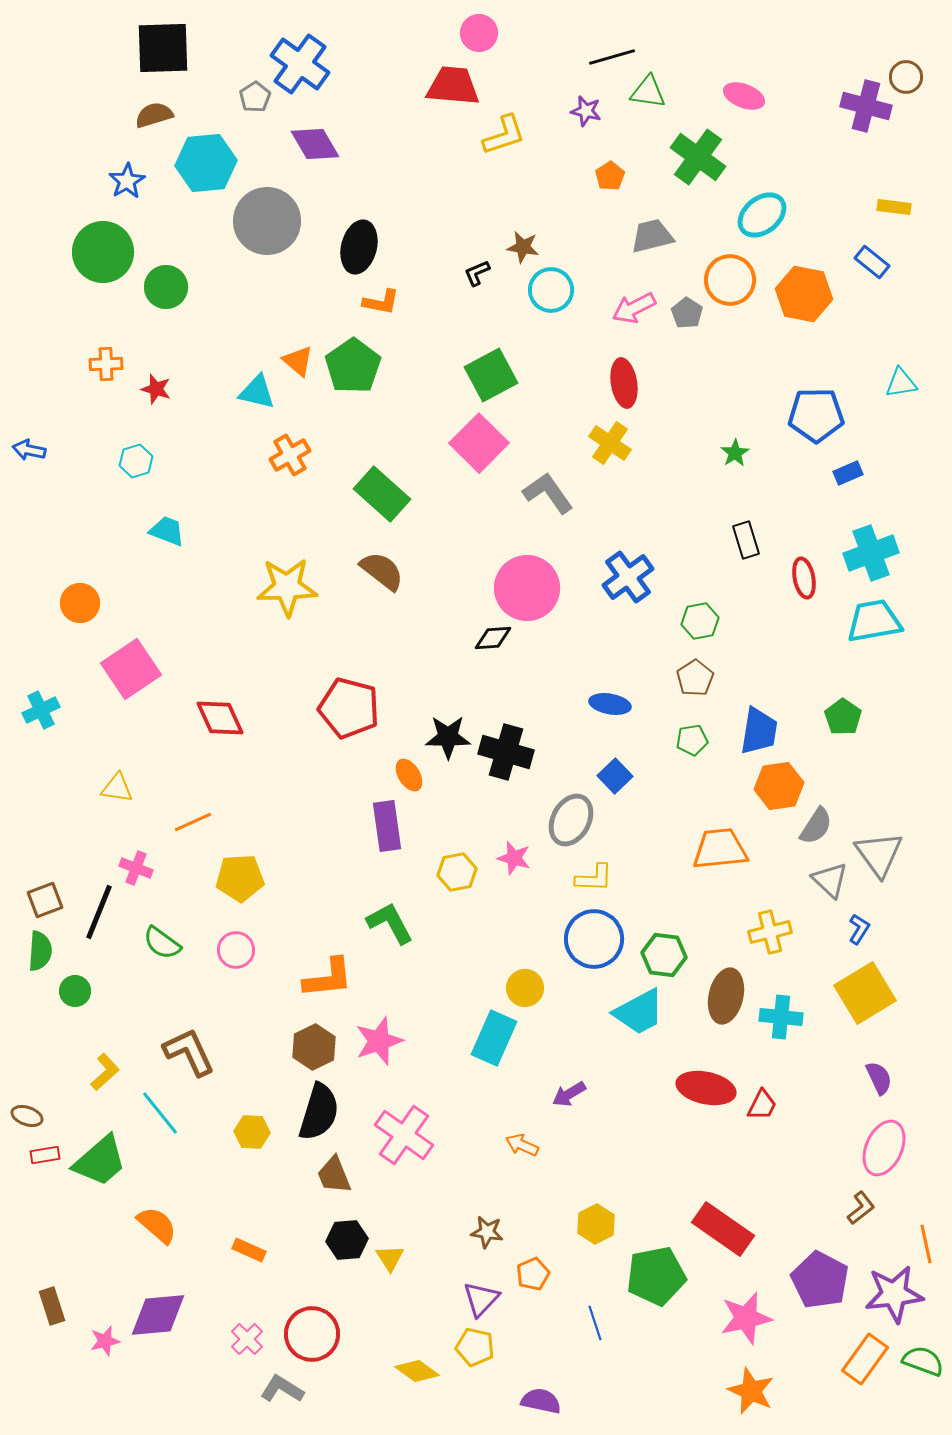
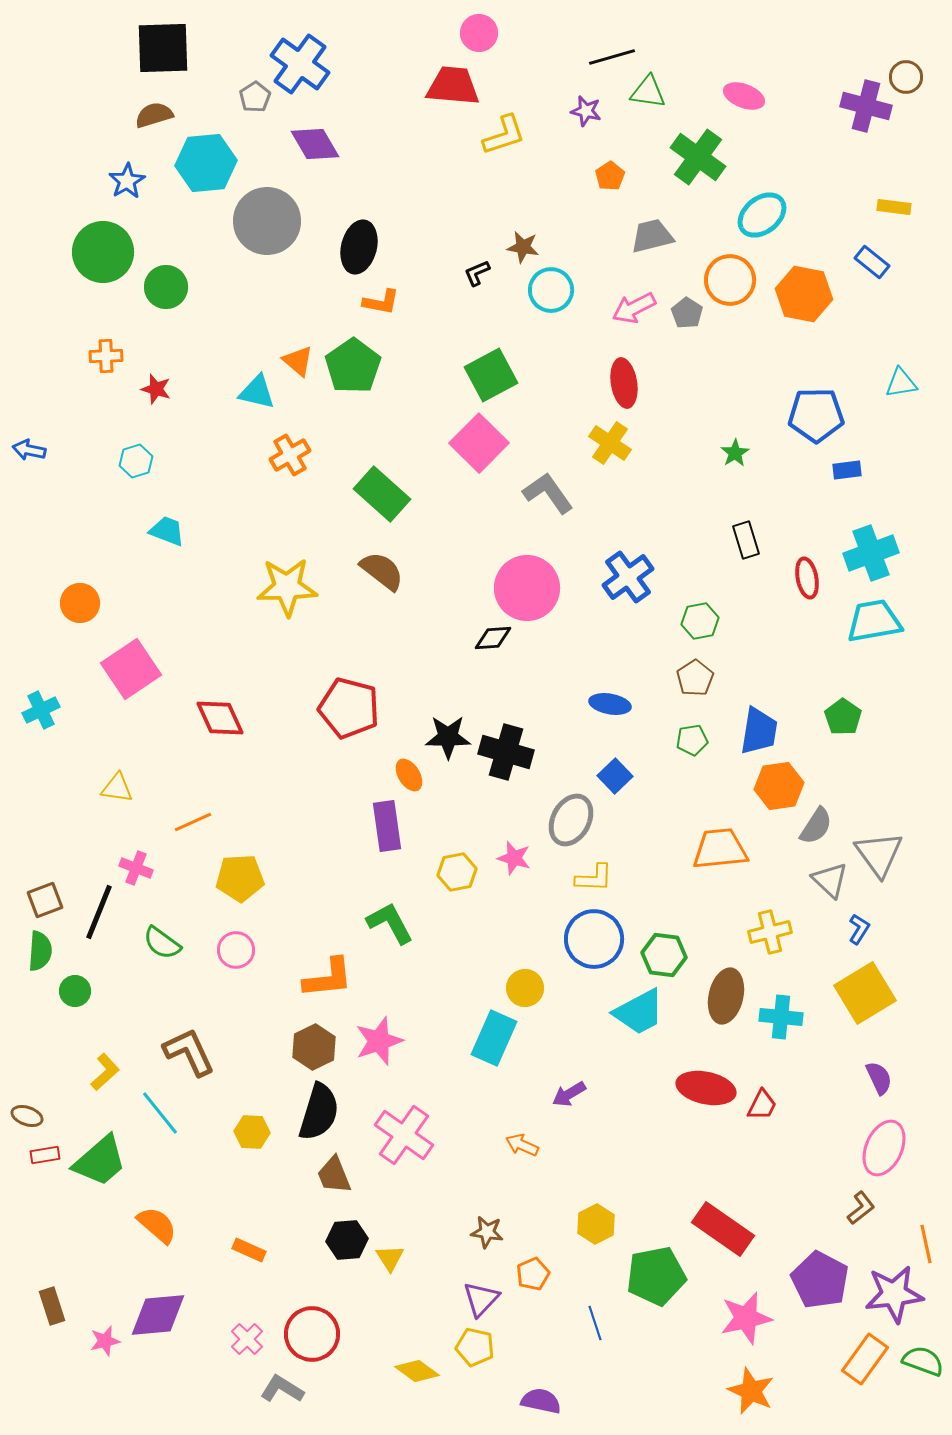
orange cross at (106, 364): moved 8 px up
blue rectangle at (848, 473): moved 1 px left, 3 px up; rotated 16 degrees clockwise
red ellipse at (804, 578): moved 3 px right
